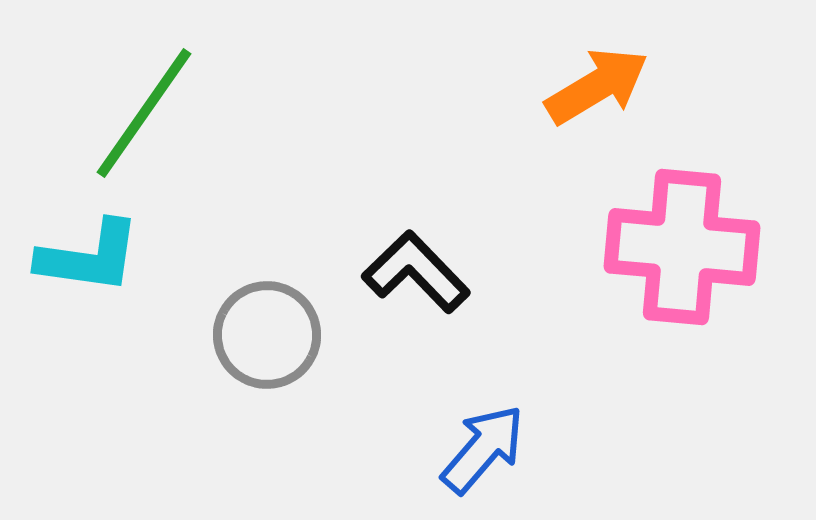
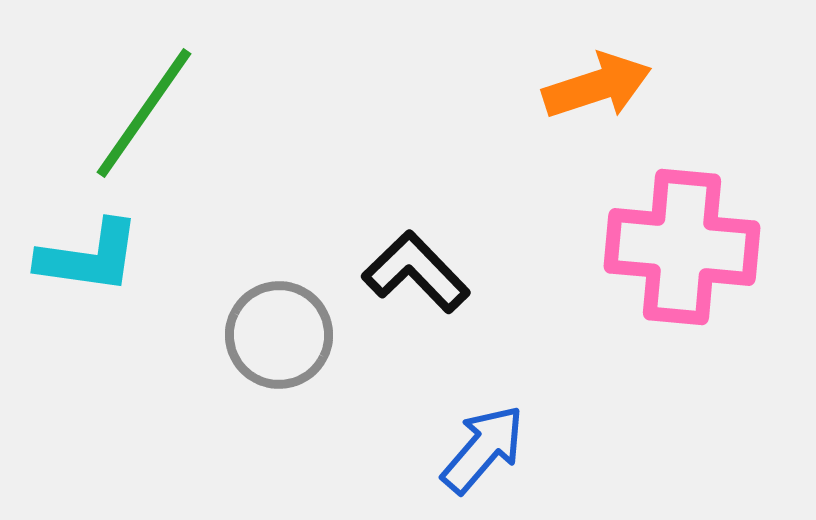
orange arrow: rotated 13 degrees clockwise
gray circle: moved 12 px right
